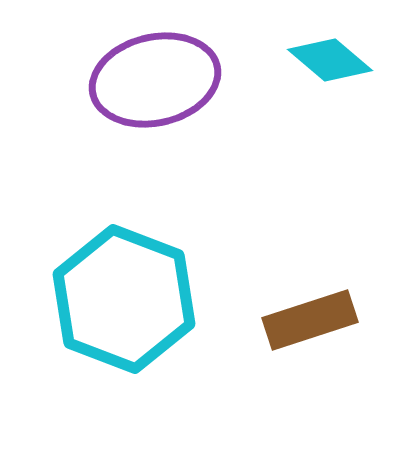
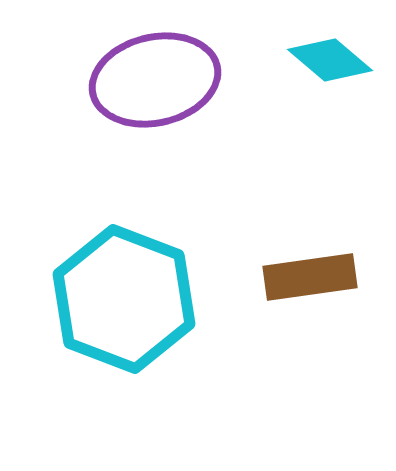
brown rectangle: moved 43 px up; rotated 10 degrees clockwise
